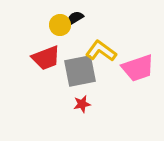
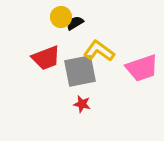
black semicircle: moved 5 px down
yellow circle: moved 1 px right, 8 px up
yellow L-shape: moved 2 px left
pink trapezoid: moved 4 px right
red star: rotated 24 degrees clockwise
